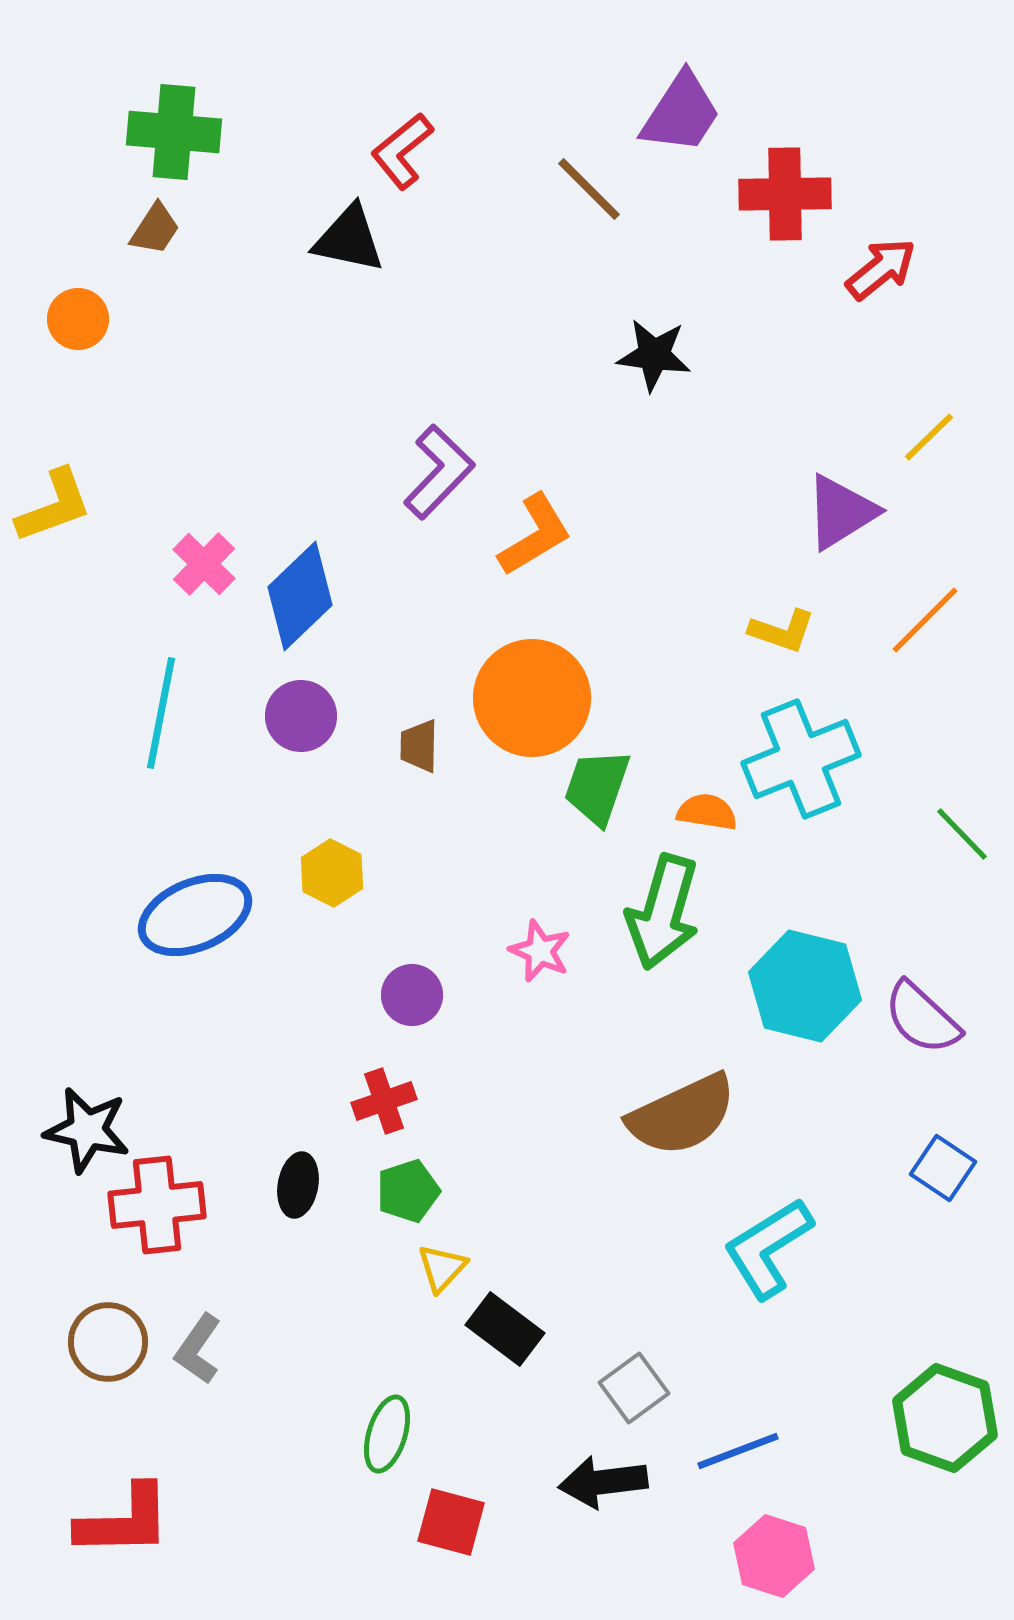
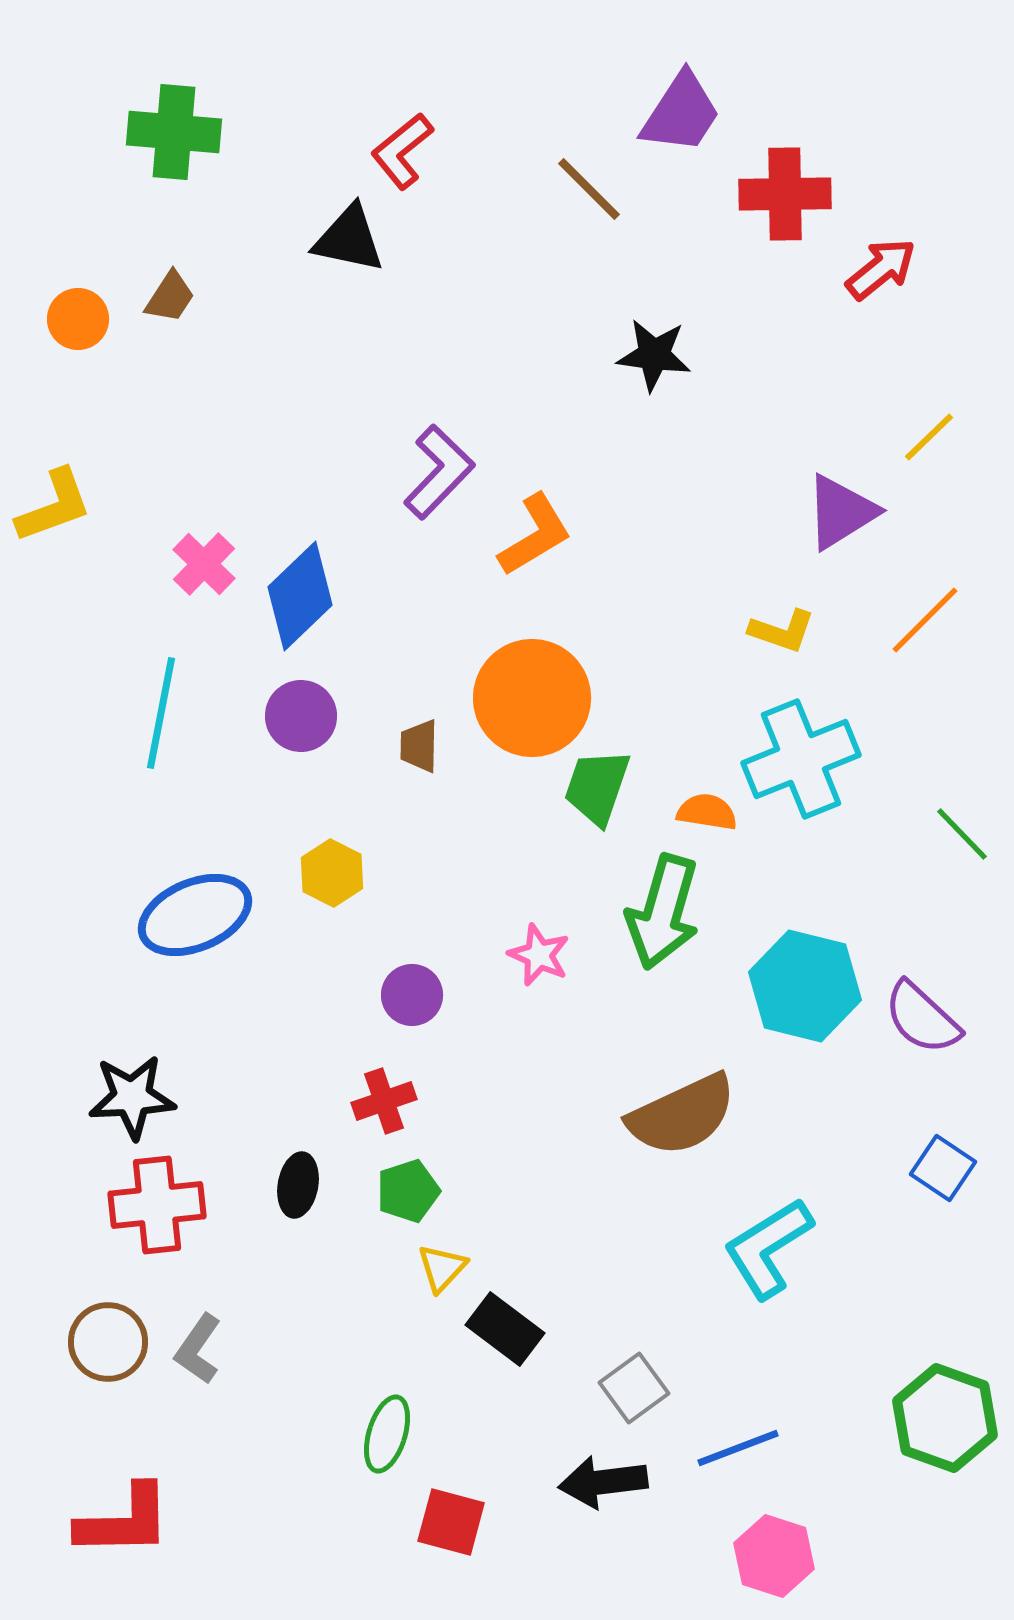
brown trapezoid at (155, 229): moved 15 px right, 68 px down
pink star at (540, 951): moved 1 px left, 4 px down
black star at (87, 1130): moved 45 px right, 33 px up; rotated 16 degrees counterclockwise
blue line at (738, 1451): moved 3 px up
